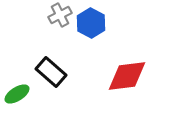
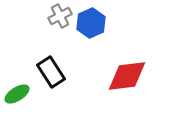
gray cross: moved 1 px down
blue hexagon: rotated 8 degrees clockwise
black rectangle: rotated 16 degrees clockwise
